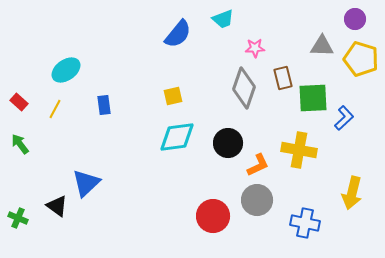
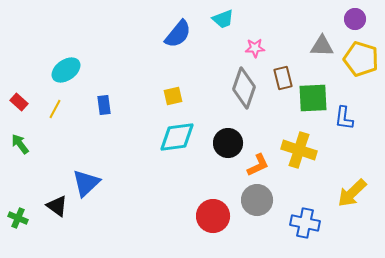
blue L-shape: rotated 140 degrees clockwise
yellow cross: rotated 8 degrees clockwise
yellow arrow: rotated 32 degrees clockwise
